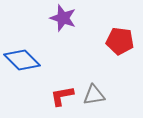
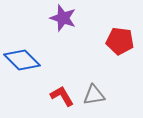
red L-shape: rotated 70 degrees clockwise
